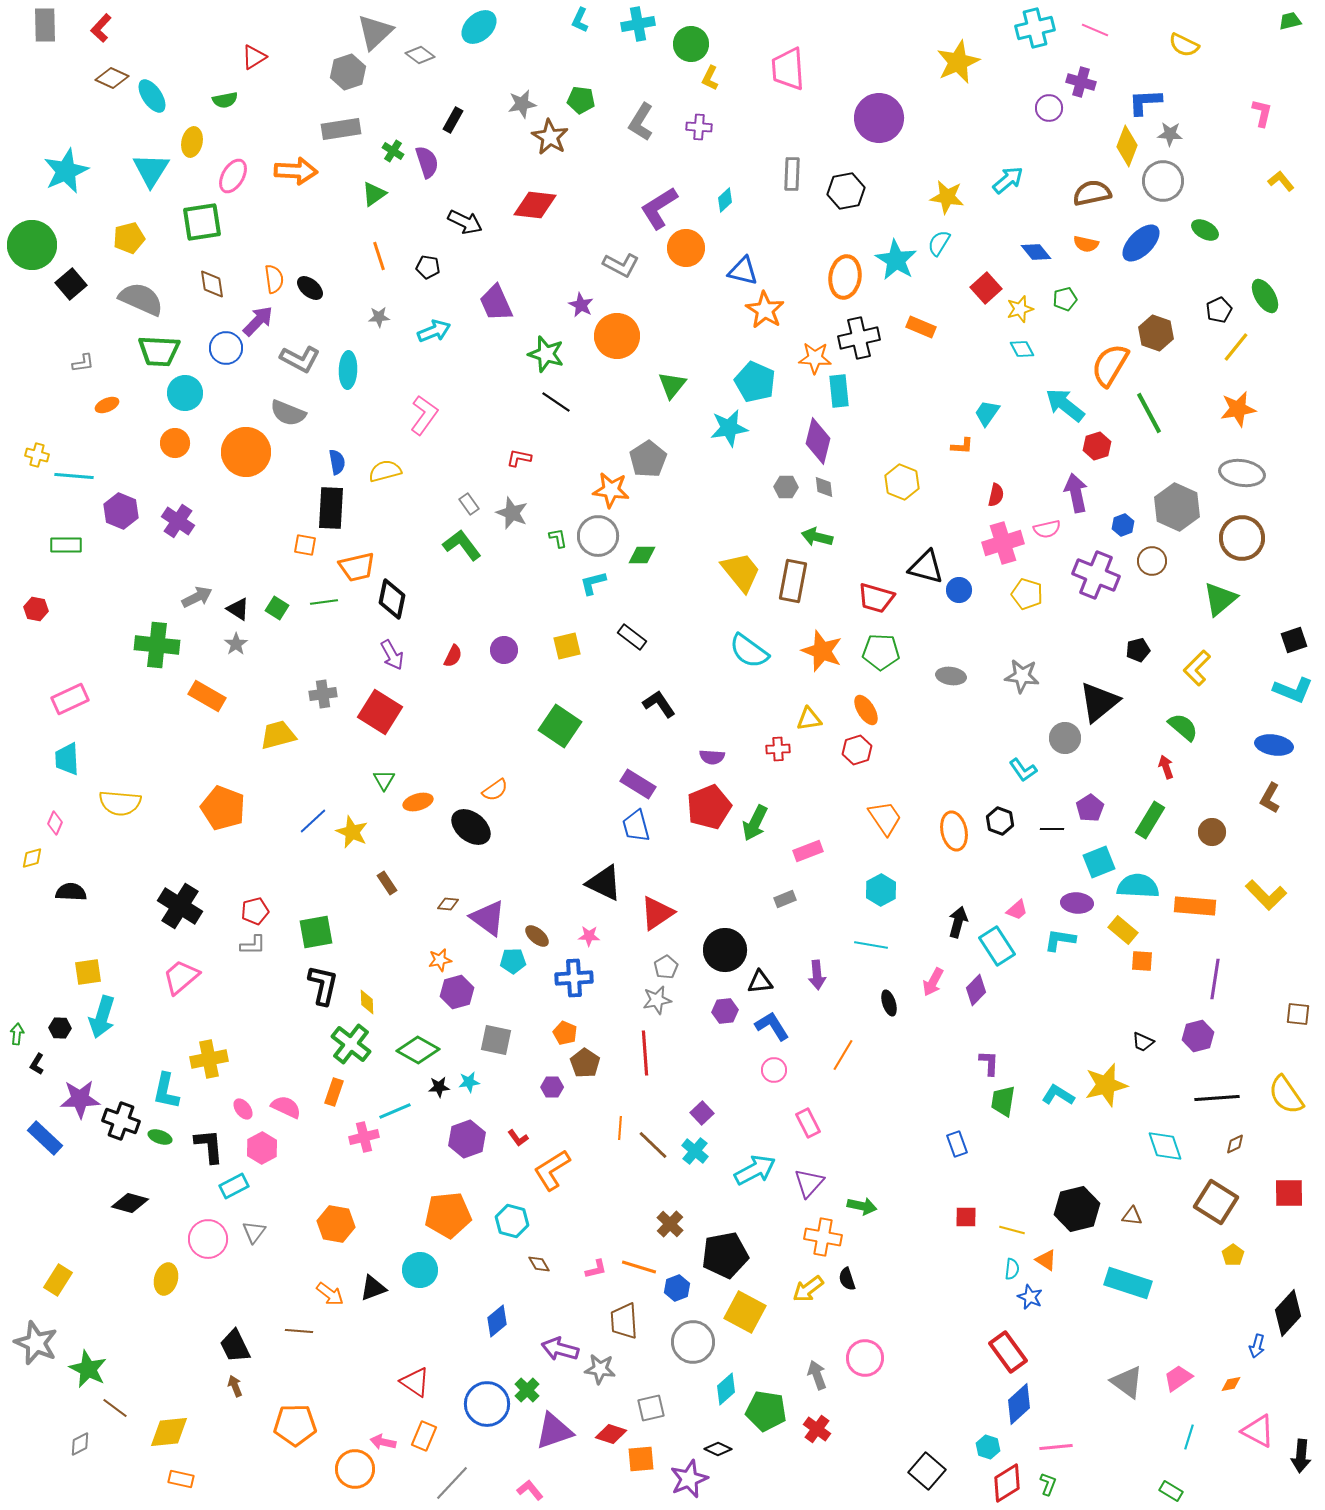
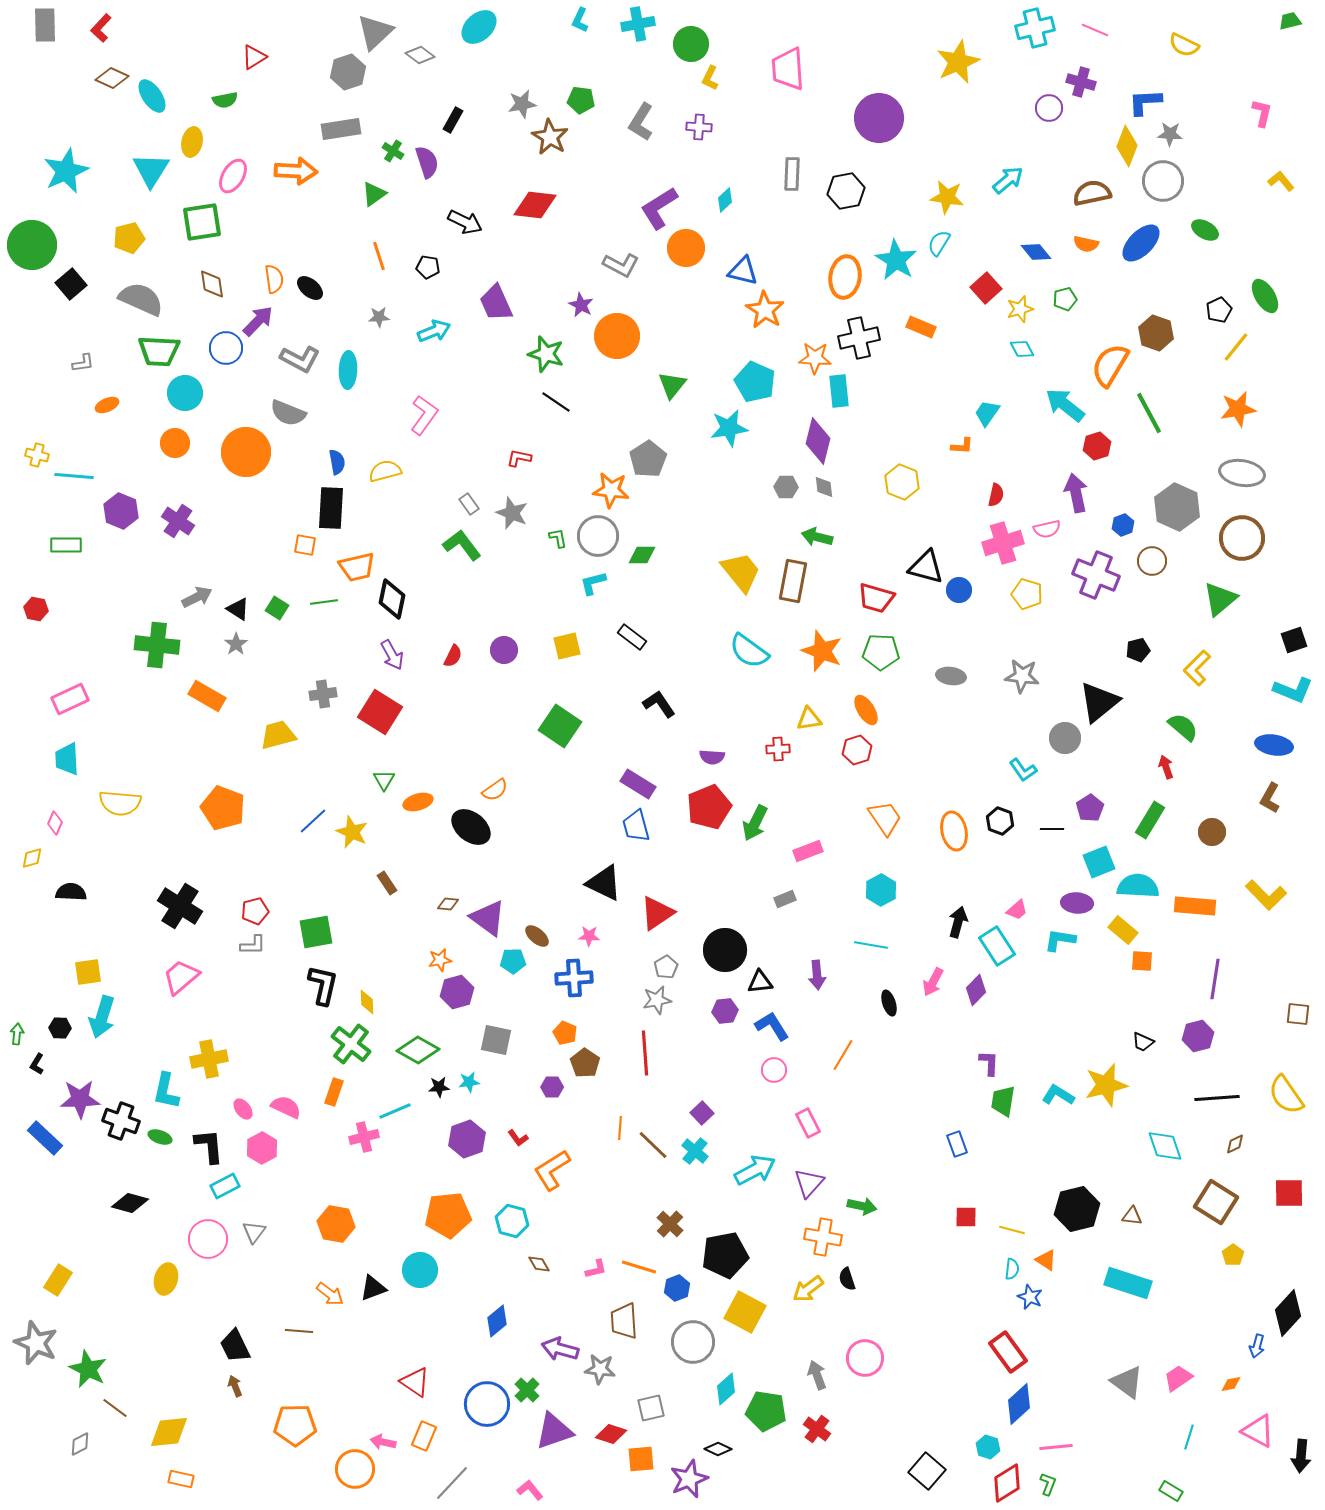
cyan rectangle at (234, 1186): moved 9 px left
